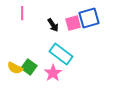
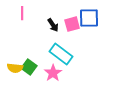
blue square: rotated 15 degrees clockwise
pink square: moved 1 px left, 1 px down
yellow semicircle: rotated 21 degrees counterclockwise
